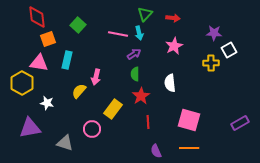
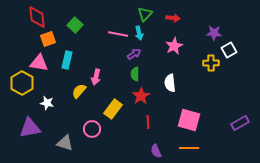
green square: moved 3 px left
